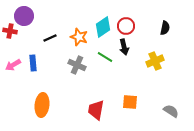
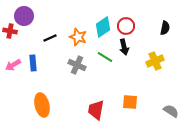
orange star: moved 1 px left
orange ellipse: rotated 20 degrees counterclockwise
